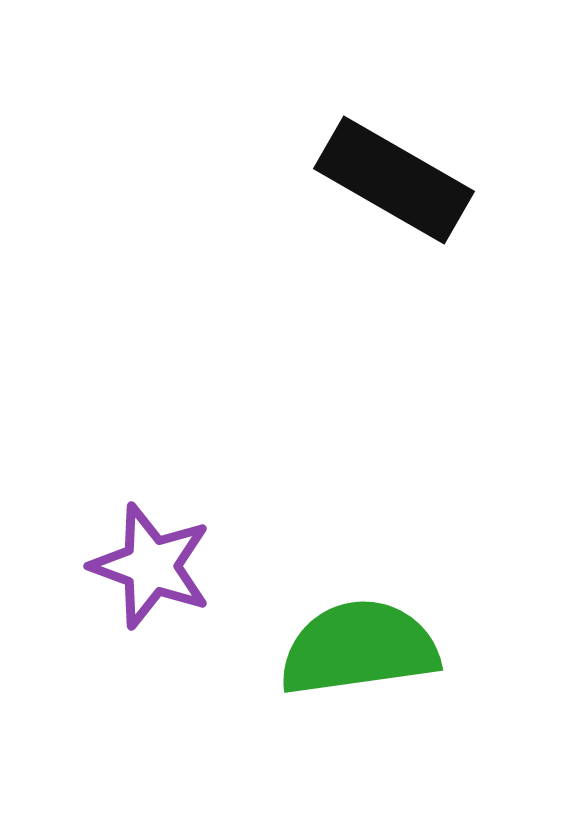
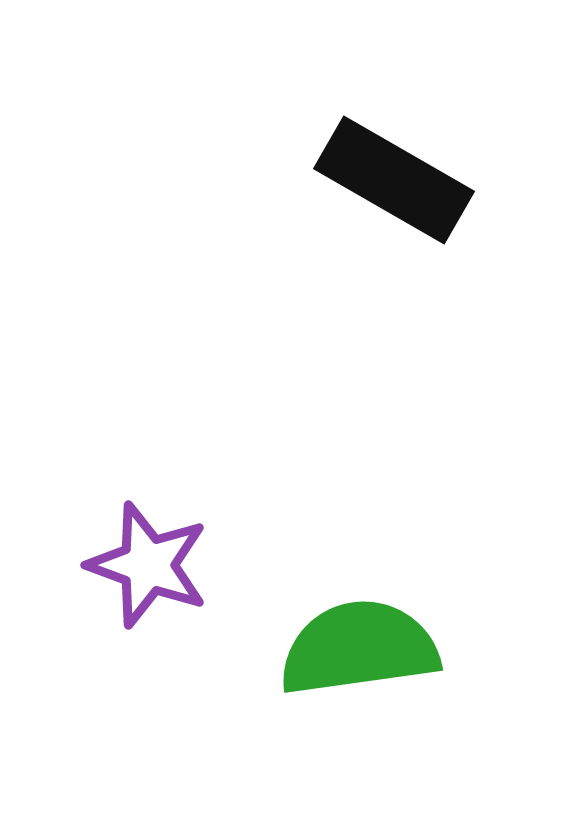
purple star: moved 3 px left, 1 px up
